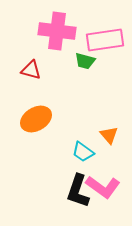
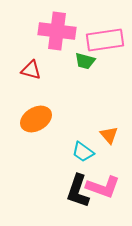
pink L-shape: rotated 16 degrees counterclockwise
